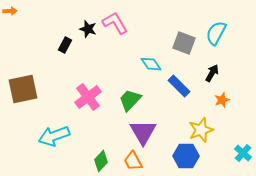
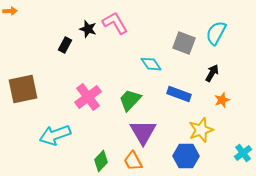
blue rectangle: moved 8 px down; rotated 25 degrees counterclockwise
cyan arrow: moved 1 px right, 1 px up
cyan cross: rotated 12 degrees clockwise
